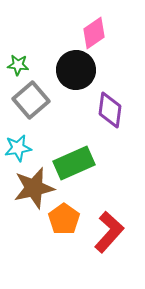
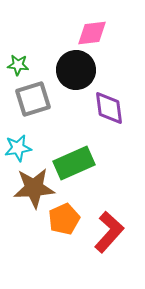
pink diamond: moved 2 px left; rotated 28 degrees clockwise
gray square: moved 2 px right, 1 px up; rotated 24 degrees clockwise
purple diamond: moved 1 px left, 2 px up; rotated 15 degrees counterclockwise
brown star: rotated 9 degrees clockwise
orange pentagon: rotated 12 degrees clockwise
